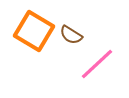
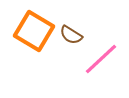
pink line: moved 4 px right, 5 px up
